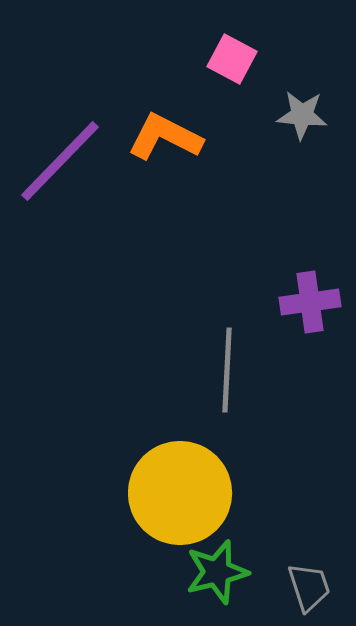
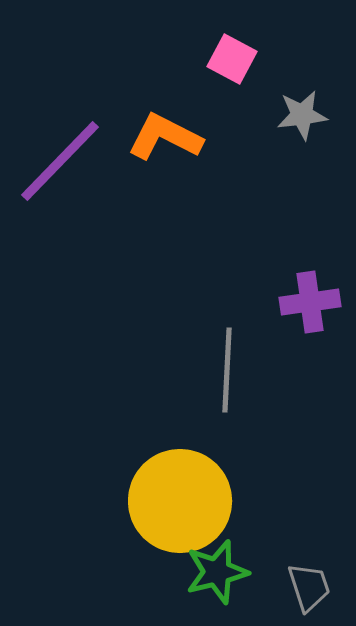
gray star: rotated 12 degrees counterclockwise
yellow circle: moved 8 px down
